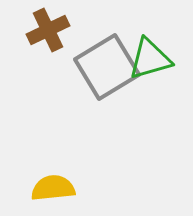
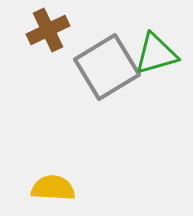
green triangle: moved 6 px right, 5 px up
yellow semicircle: rotated 9 degrees clockwise
